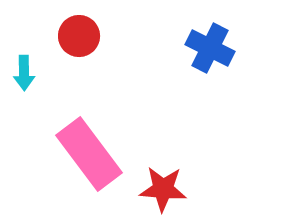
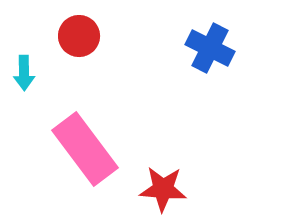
pink rectangle: moved 4 px left, 5 px up
